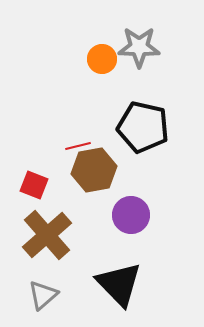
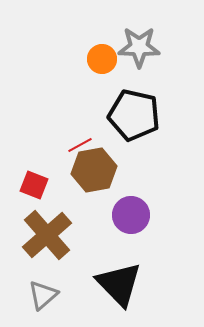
black pentagon: moved 9 px left, 12 px up
red line: moved 2 px right, 1 px up; rotated 15 degrees counterclockwise
